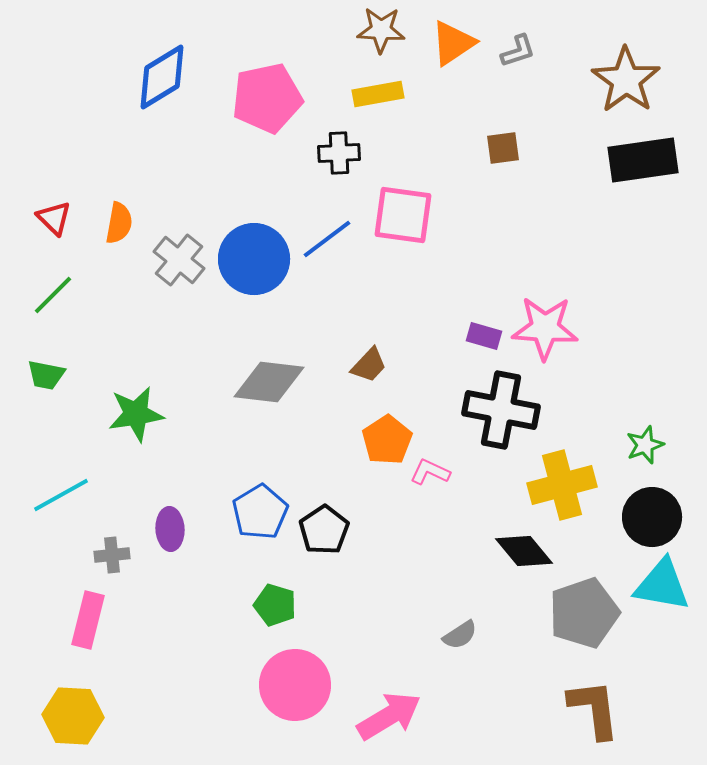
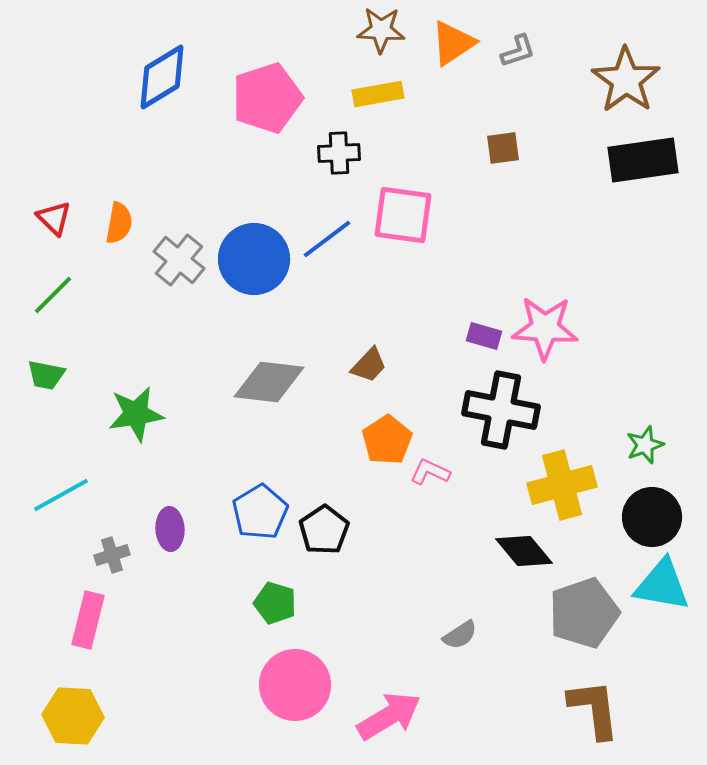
pink pentagon at (267, 98): rotated 6 degrees counterclockwise
gray cross at (112, 555): rotated 12 degrees counterclockwise
green pentagon at (275, 605): moved 2 px up
